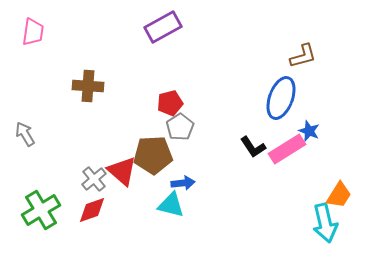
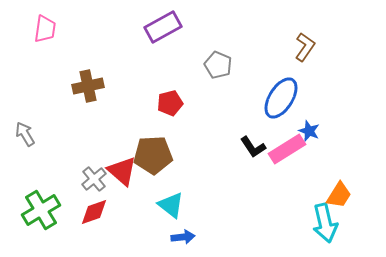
pink trapezoid: moved 12 px right, 3 px up
brown L-shape: moved 2 px right, 9 px up; rotated 40 degrees counterclockwise
brown cross: rotated 16 degrees counterclockwise
blue ellipse: rotated 12 degrees clockwise
gray pentagon: moved 38 px right, 62 px up; rotated 16 degrees counterclockwise
blue arrow: moved 54 px down
cyan triangle: rotated 24 degrees clockwise
red diamond: moved 2 px right, 2 px down
